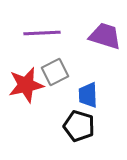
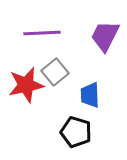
purple trapezoid: rotated 80 degrees counterclockwise
gray square: rotated 12 degrees counterclockwise
blue trapezoid: moved 2 px right
black pentagon: moved 3 px left, 6 px down
